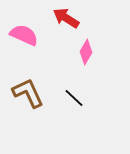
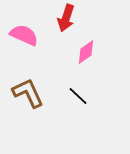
red arrow: rotated 104 degrees counterclockwise
pink diamond: rotated 25 degrees clockwise
black line: moved 4 px right, 2 px up
